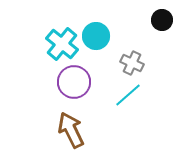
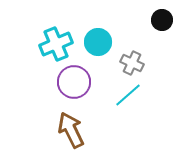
cyan circle: moved 2 px right, 6 px down
cyan cross: moved 6 px left; rotated 28 degrees clockwise
